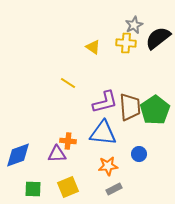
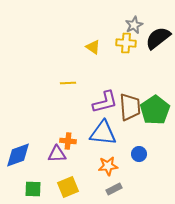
yellow line: rotated 35 degrees counterclockwise
